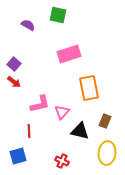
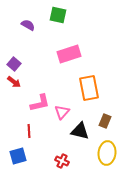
pink L-shape: moved 1 px up
